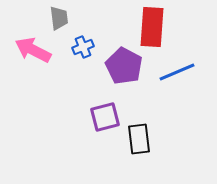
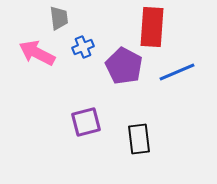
pink arrow: moved 4 px right, 3 px down
purple square: moved 19 px left, 5 px down
